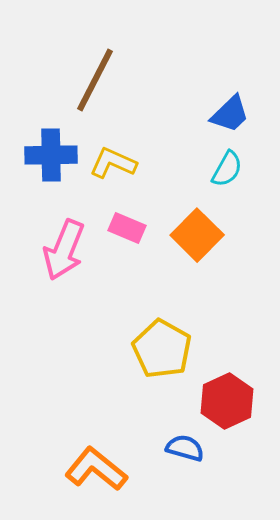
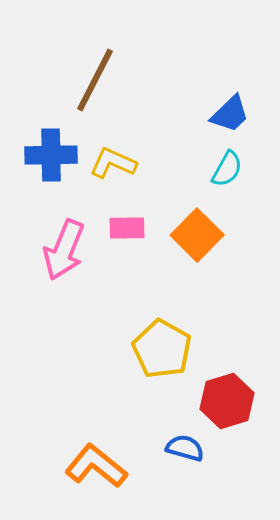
pink rectangle: rotated 24 degrees counterclockwise
red hexagon: rotated 8 degrees clockwise
orange L-shape: moved 3 px up
